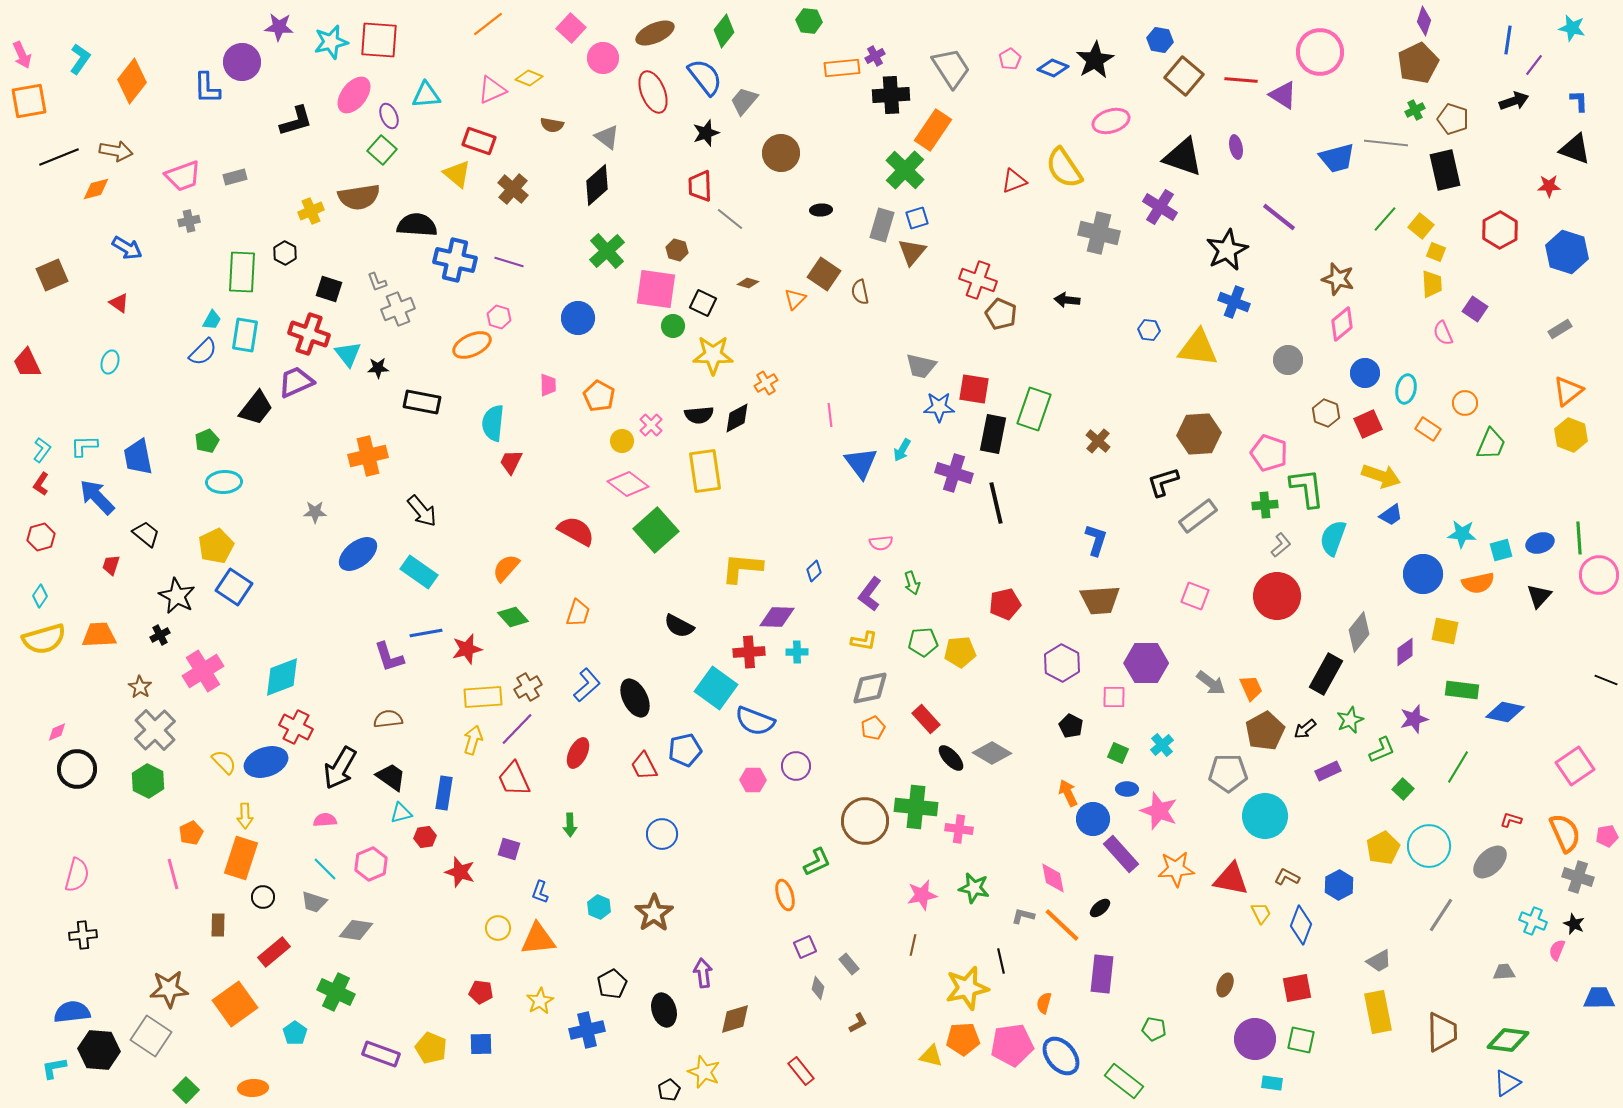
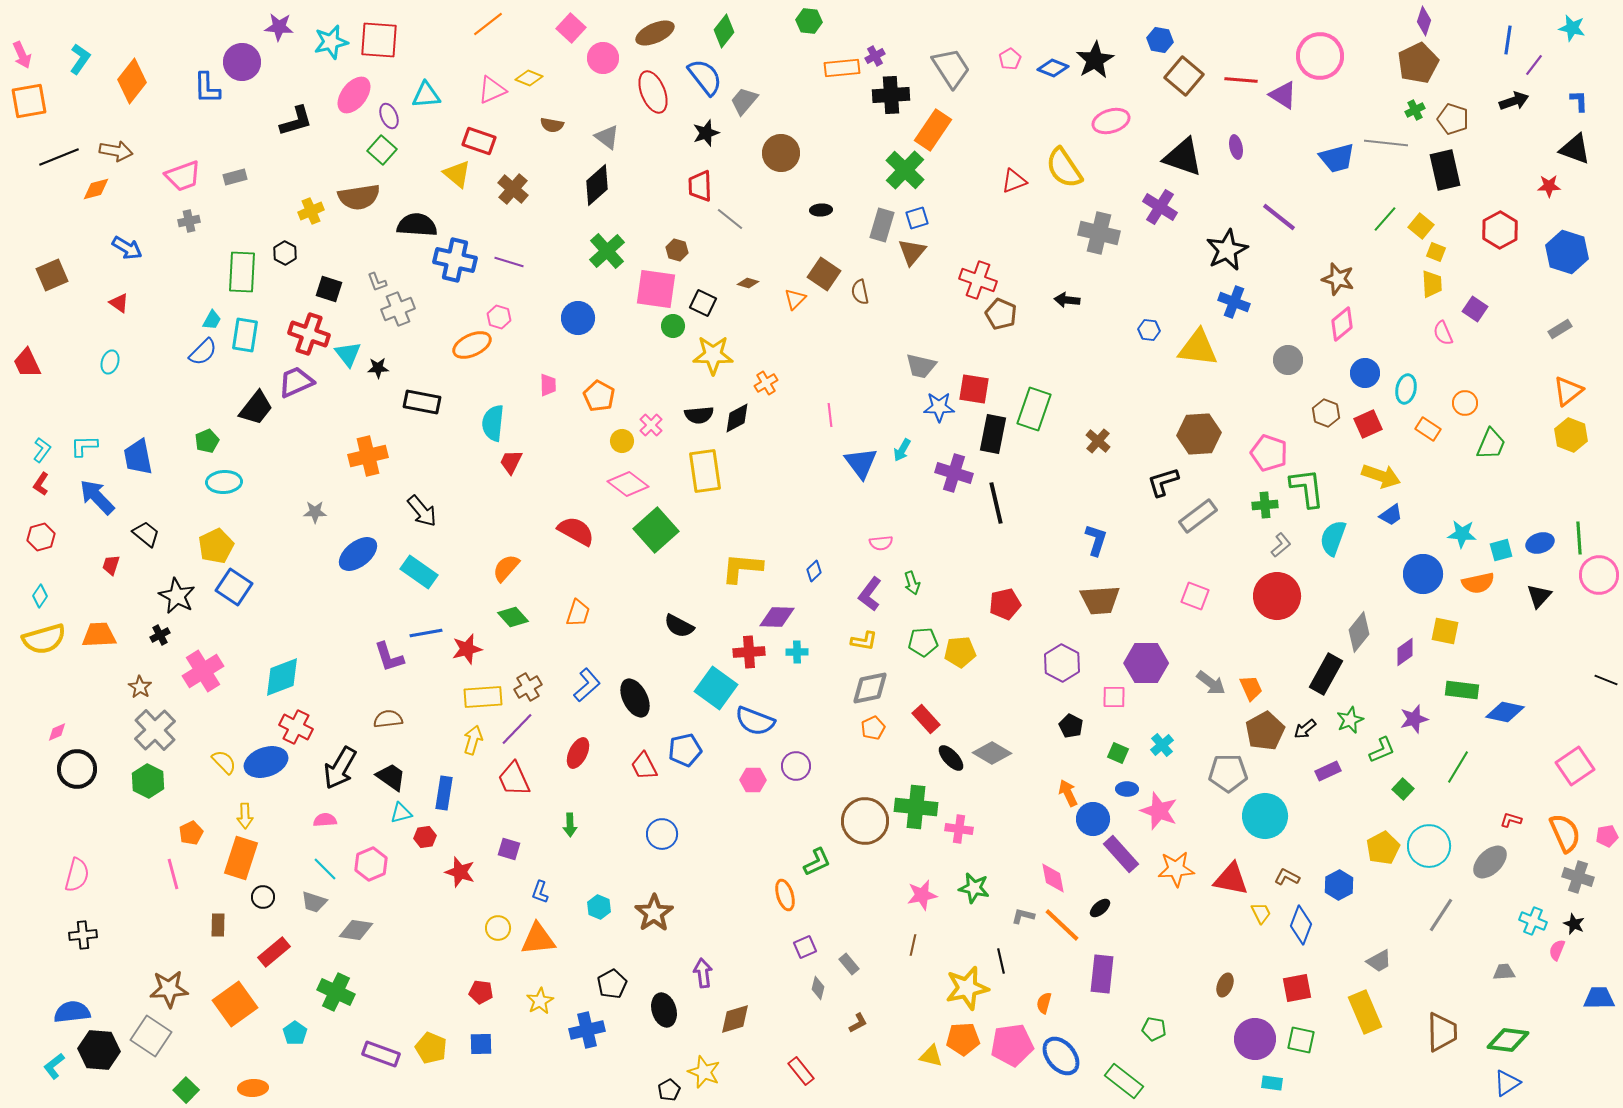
pink circle at (1320, 52): moved 4 px down
yellow rectangle at (1378, 1012): moved 13 px left; rotated 12 degrees counterclockwise
cyan L-shape at (54, 1068): moved 2 px up; rotated 28 degrees counterclockwise
